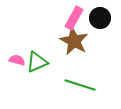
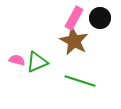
green line: moved 4 px up
